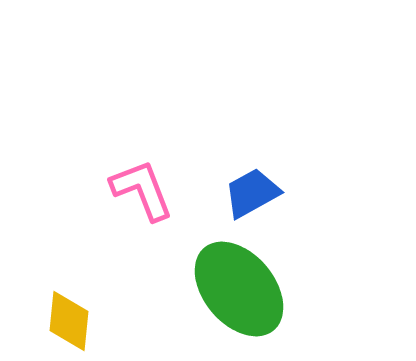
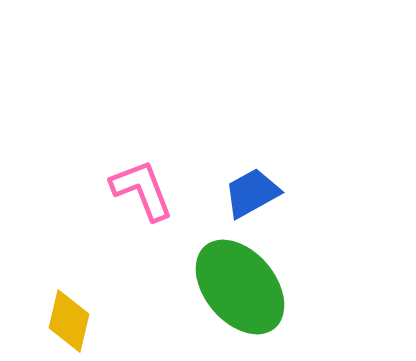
green ellipse: moved 1 px right, 2 px up
yellow diamond: rotated 8 degrees clockwise
